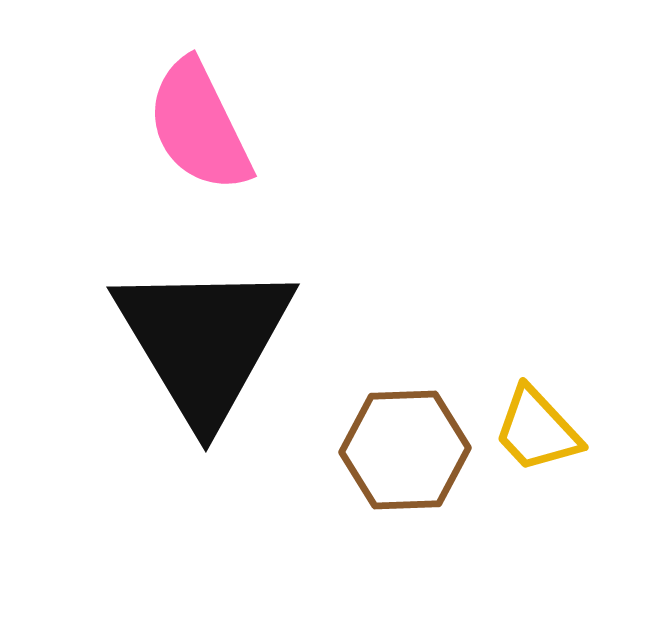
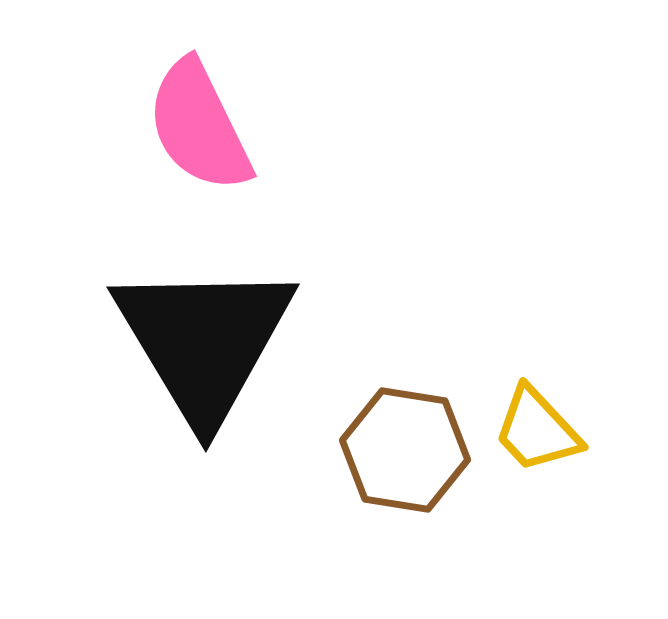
brown hexagon: rotated 11 degrees clockwise
